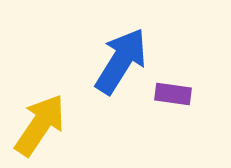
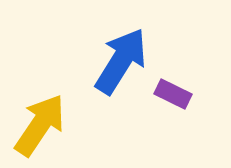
purple rectangle: rotated 18 degrees clockwise
